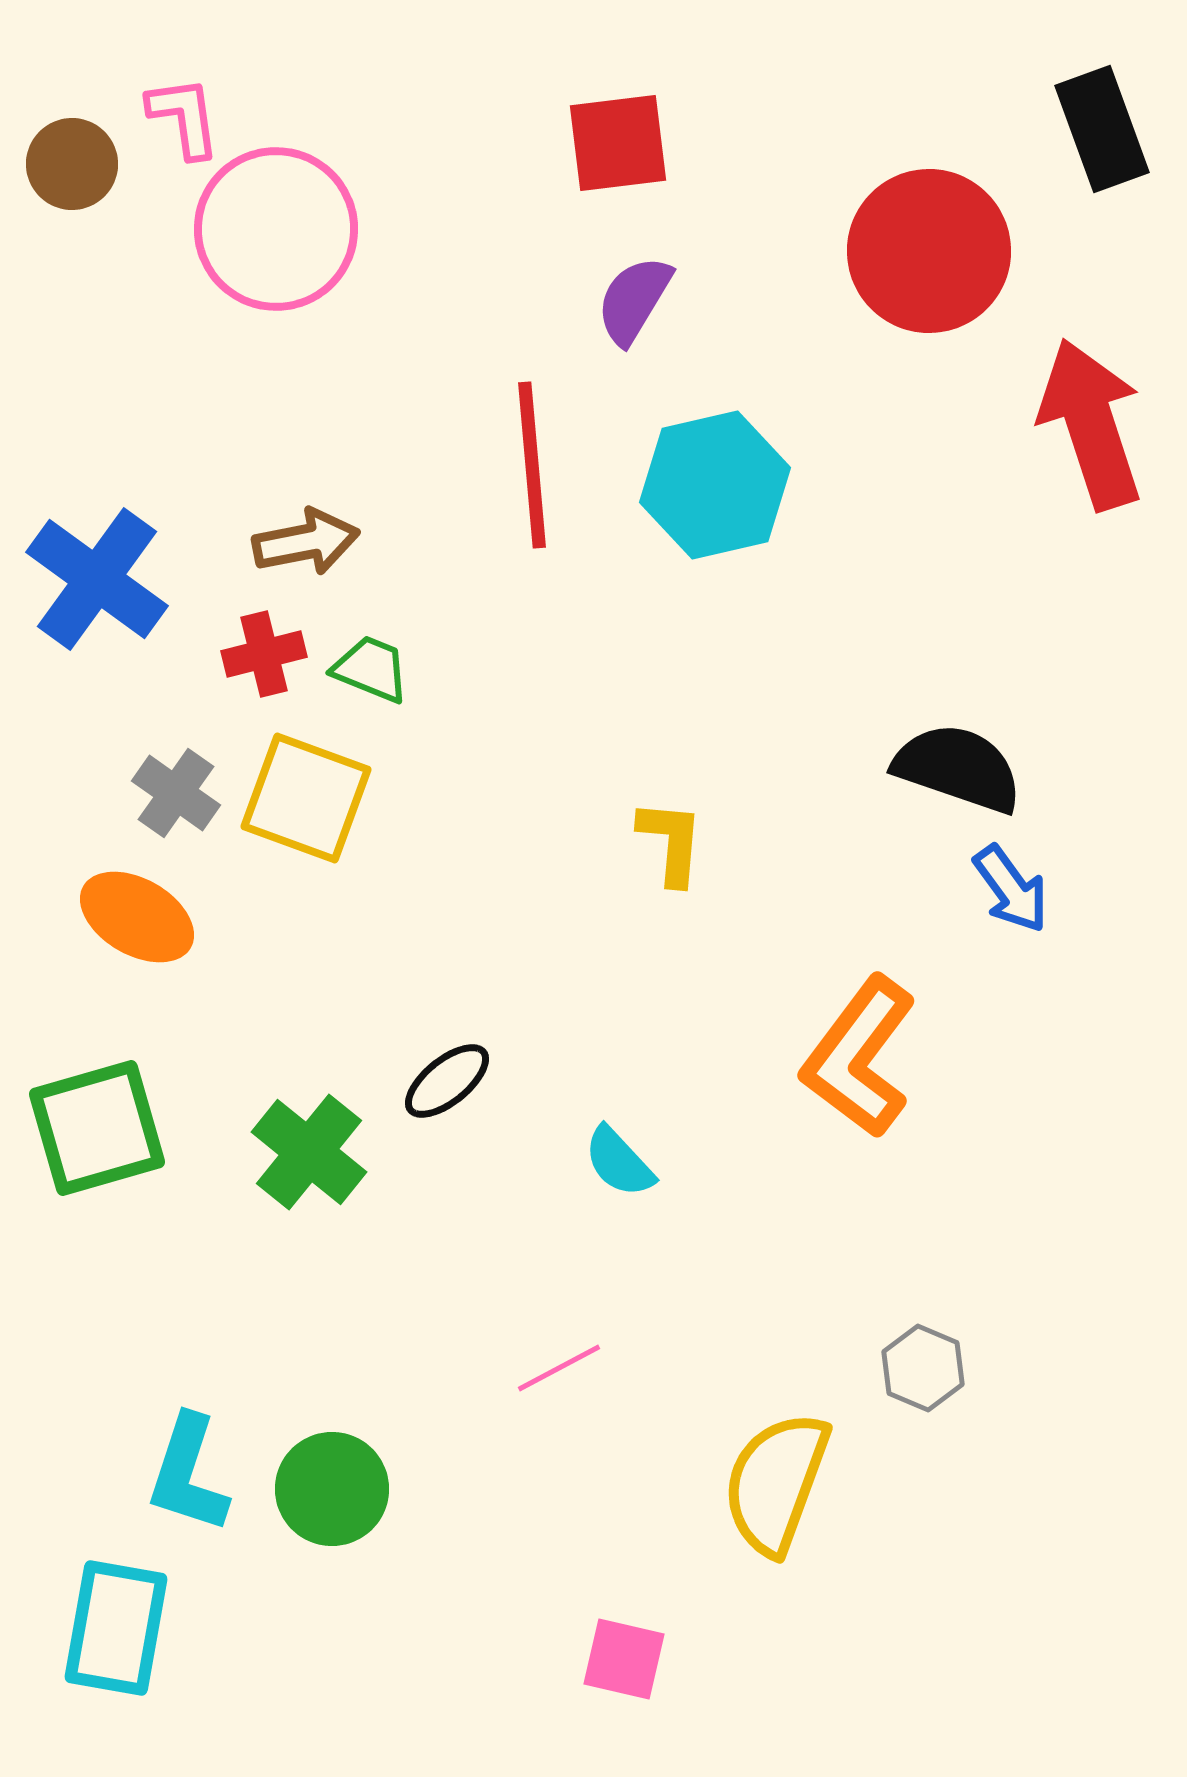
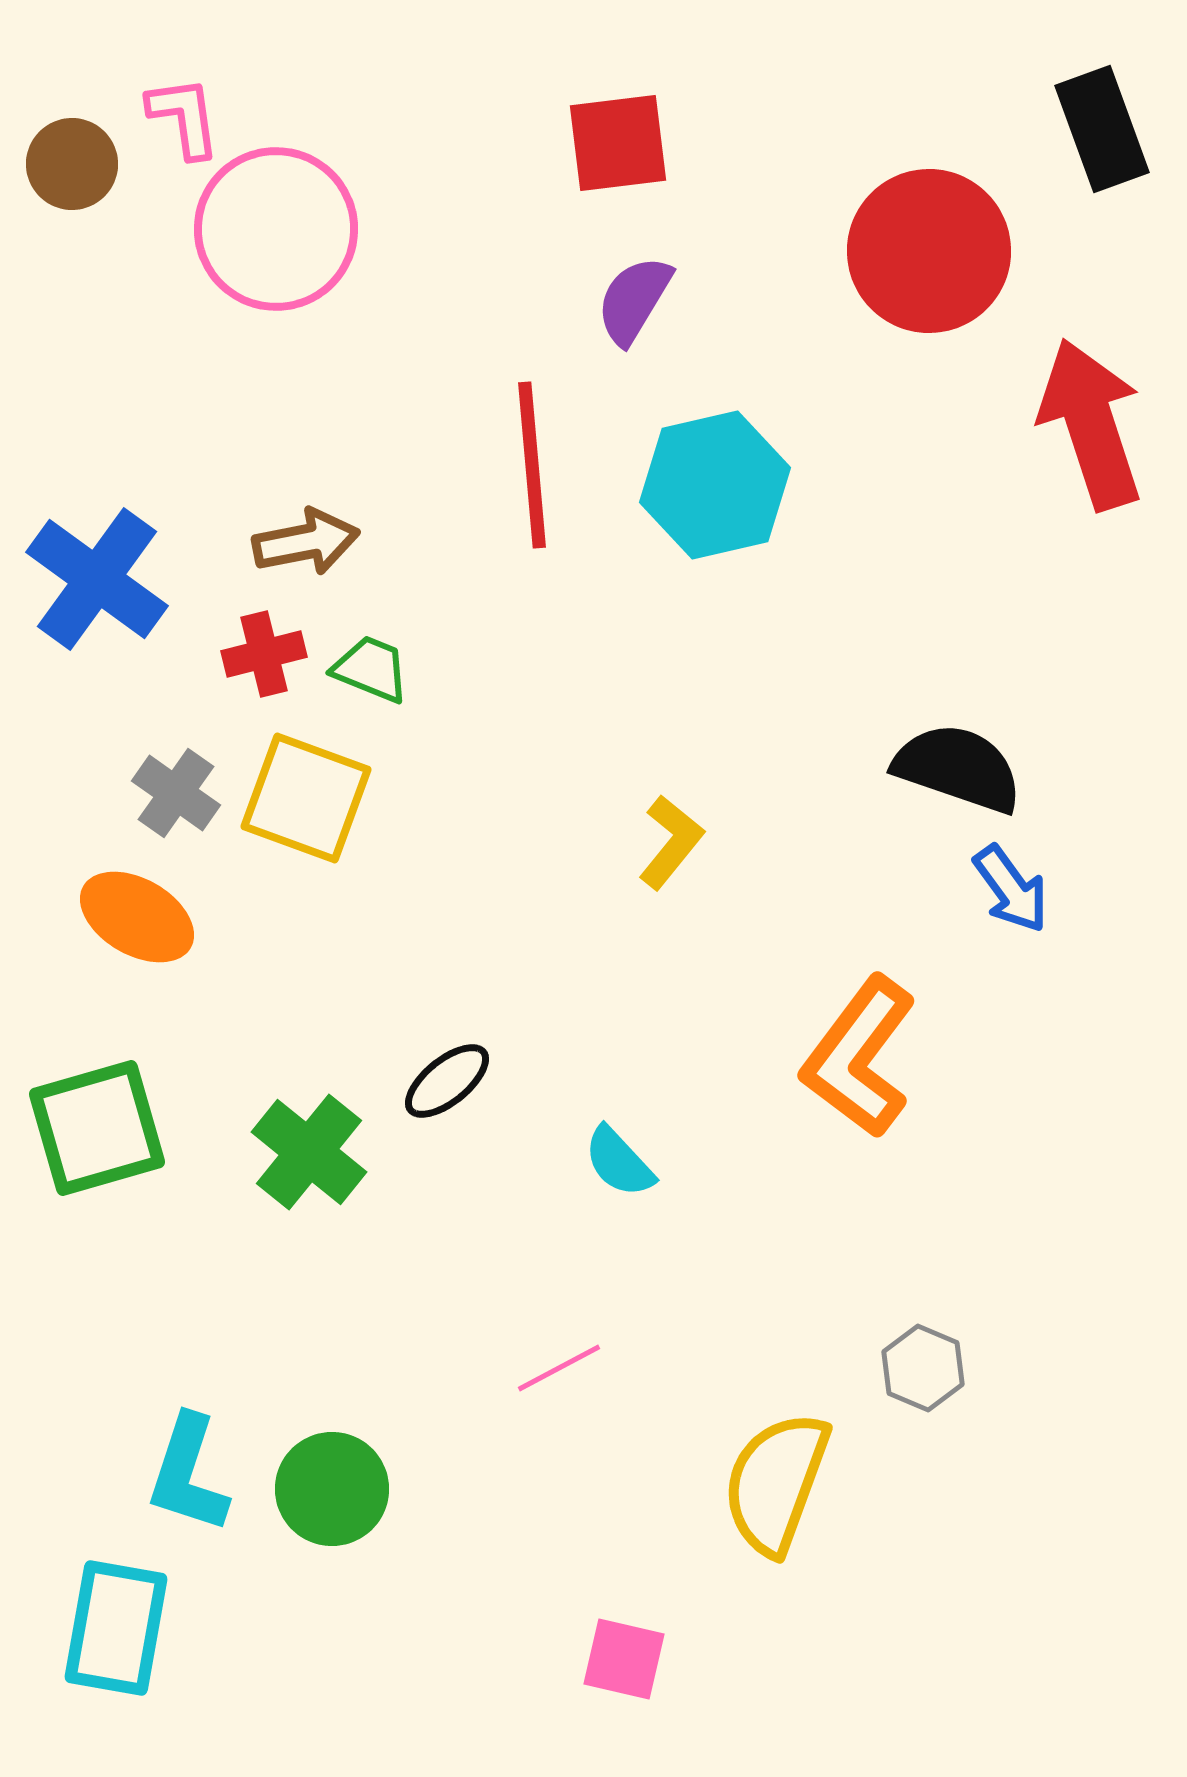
yellow L-shape: rotated 34 degrees clockwise
